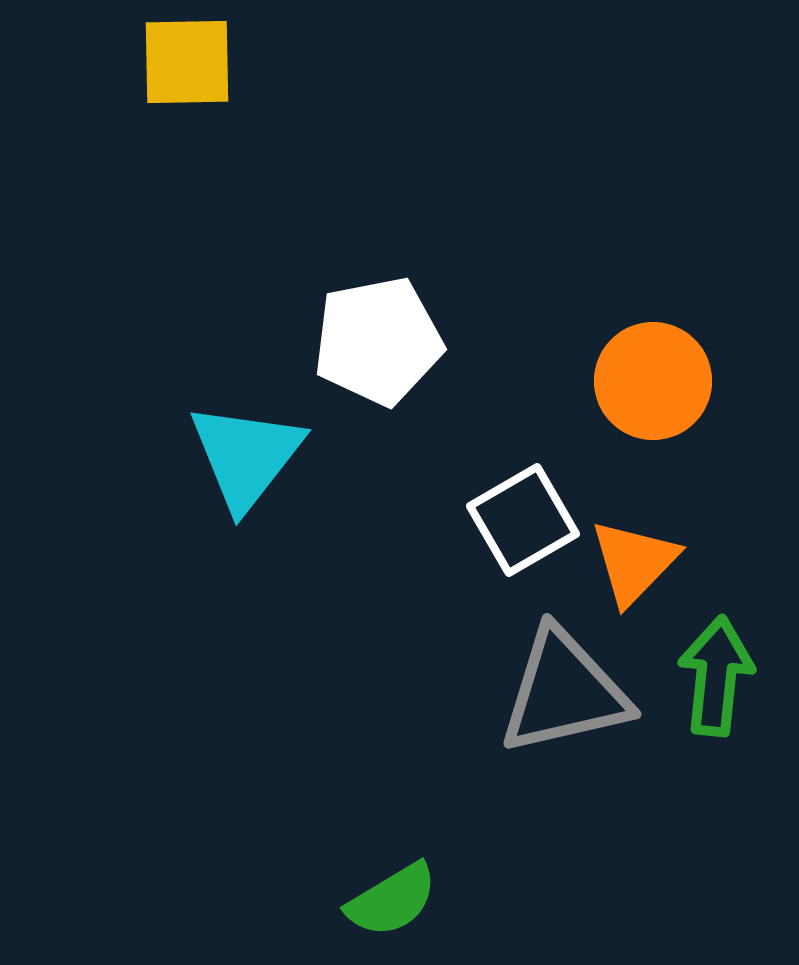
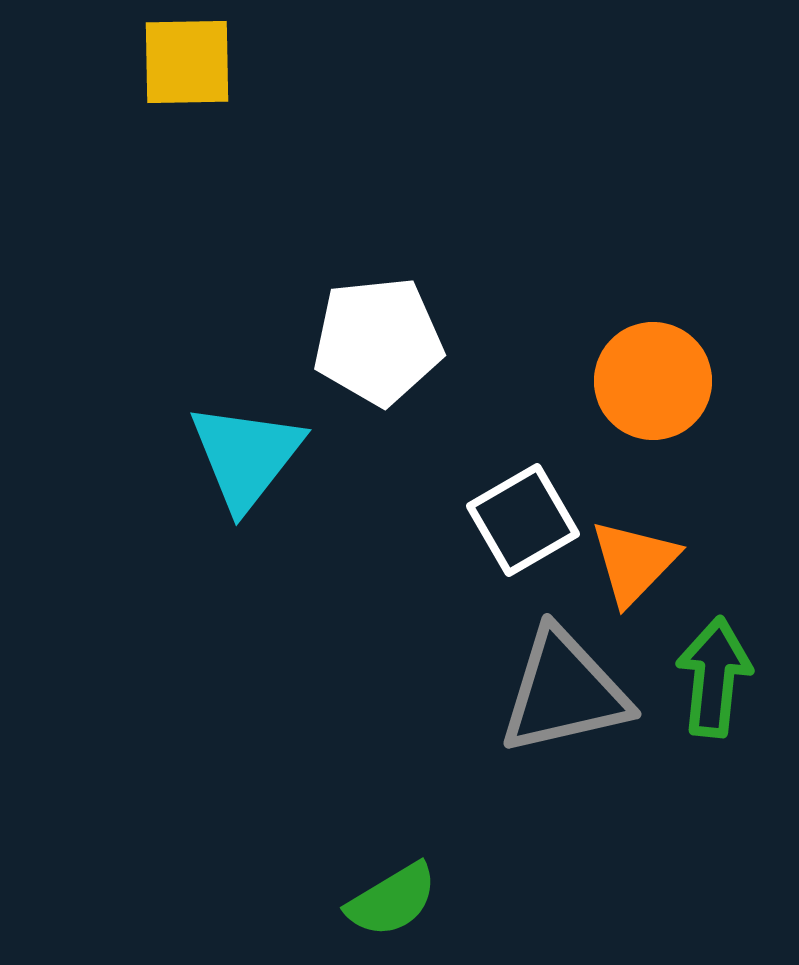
white pentagon: rotated 5 degrees clockwise
green arrow: moved 2 px left, 1 px down
